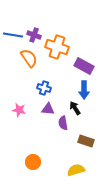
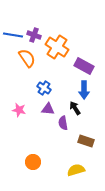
orange cross: rotated 15 degrees clockwise
orange semicircle: moved 2 px left
blue cross: rotated 16 degrees clockwise
